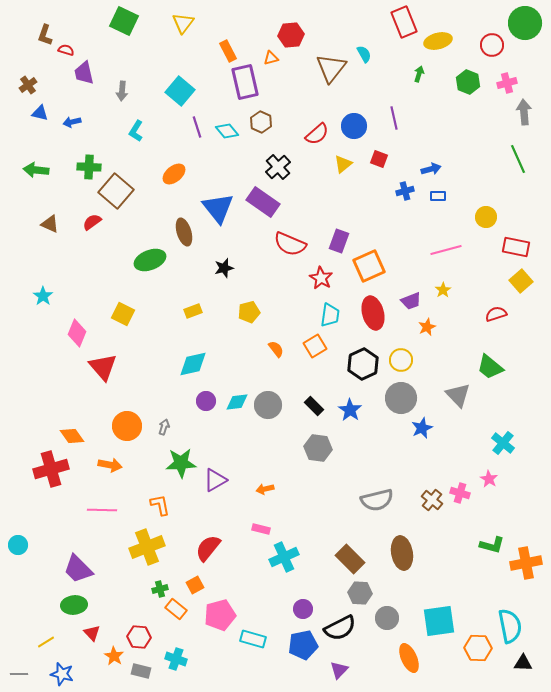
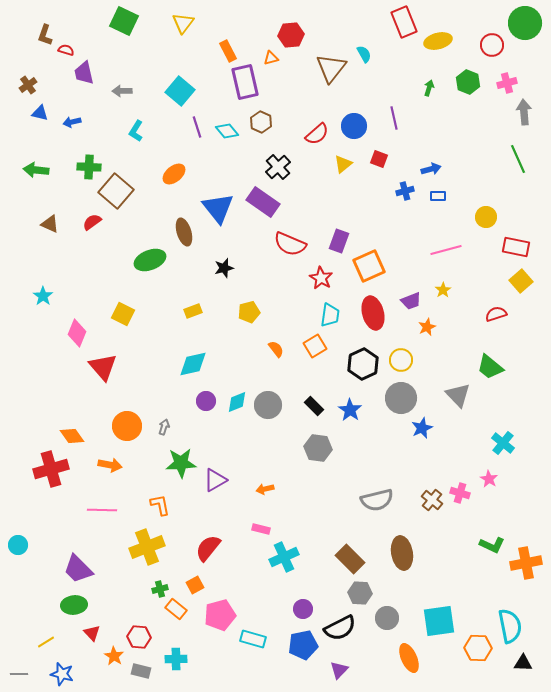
green arrow at (419, 74): moved 10 px right, 14 px down
gray arrow at (122, 91): rotated 84 degrees clockwise
cyan diamond at (237, 402): rotated 15 degrees counterclockwise
green L-shape at (492, 545): rotated 10 degrees clockwise
cyan cross at (176, 659): rotated 20 degrees counterclockwise
